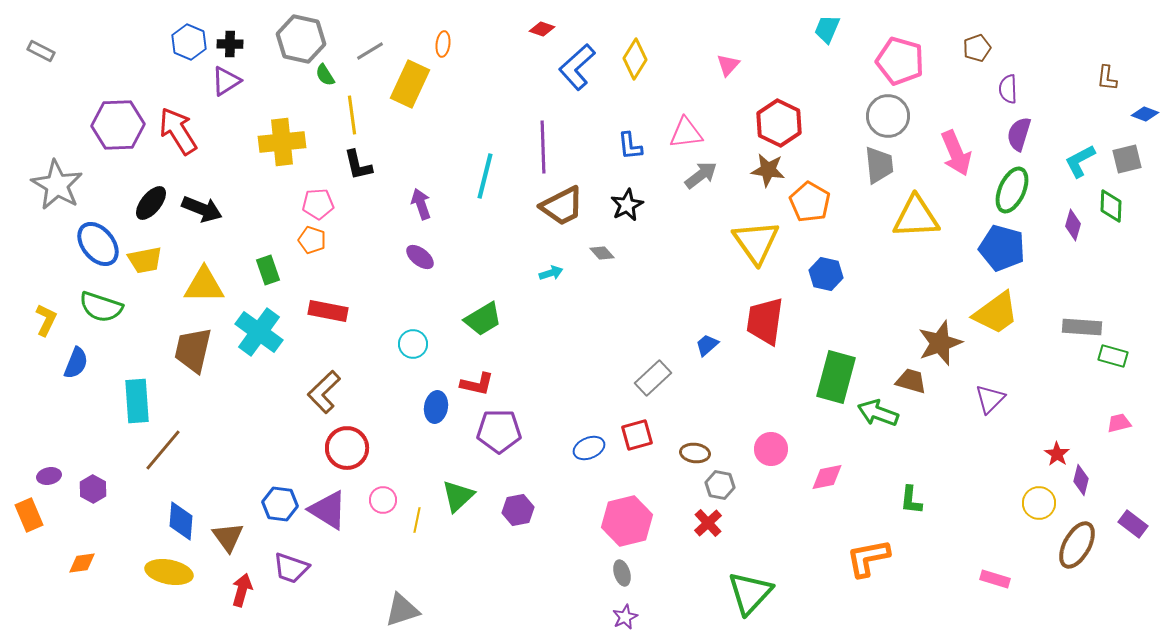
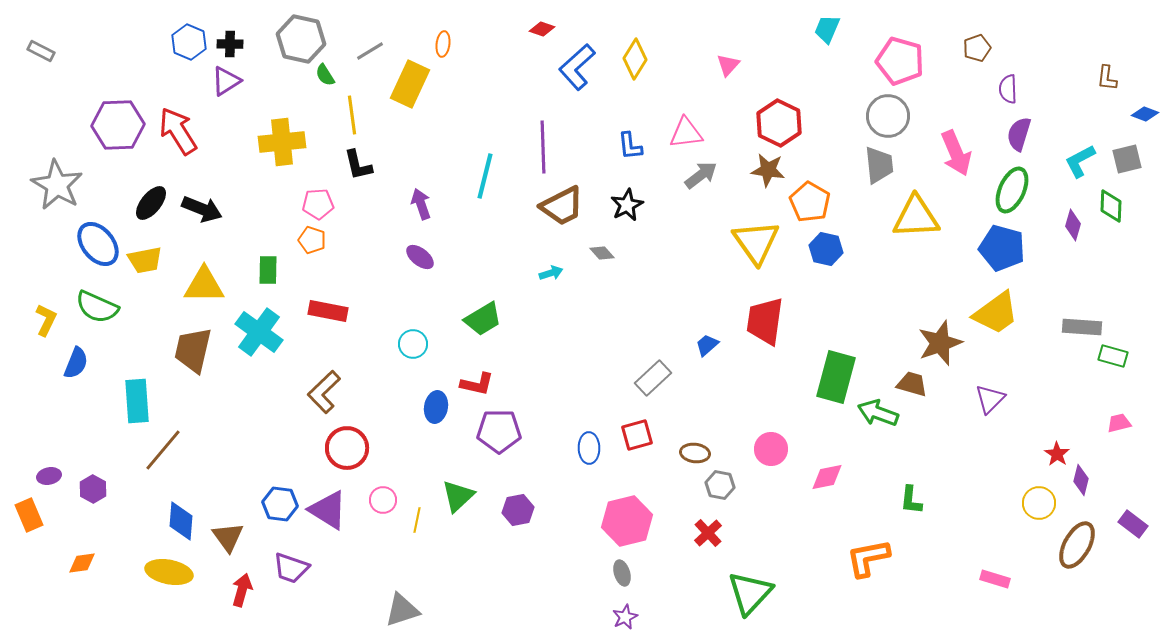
green rectangle at (268, 270): rotated 20 degrees clockwise
blue hexagon at (826, 274): moved 25 px up
green semicircle at (101, 307): moved 4 px left; rotated 6 degrees clockwise
brown trapezoid at (911, 381): moved 1 px right, 3 px down
blue ellipse at (589, 448): rotated 68 degrees counterclockwise
red cross at (708, 523): moved 10 px down
